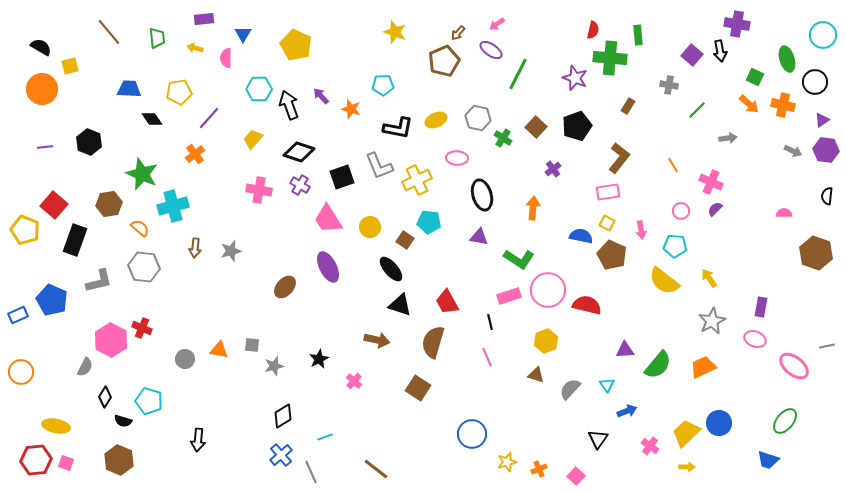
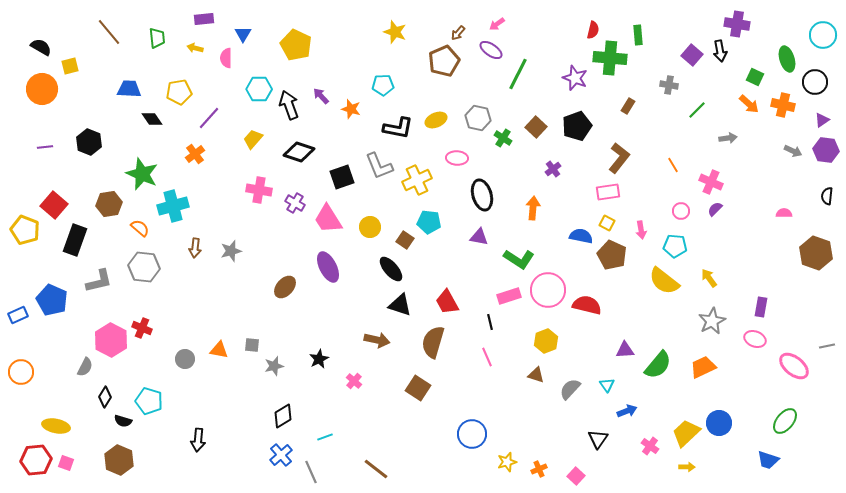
purple cross at (300, 185): moved 5 px left, 18 px down
